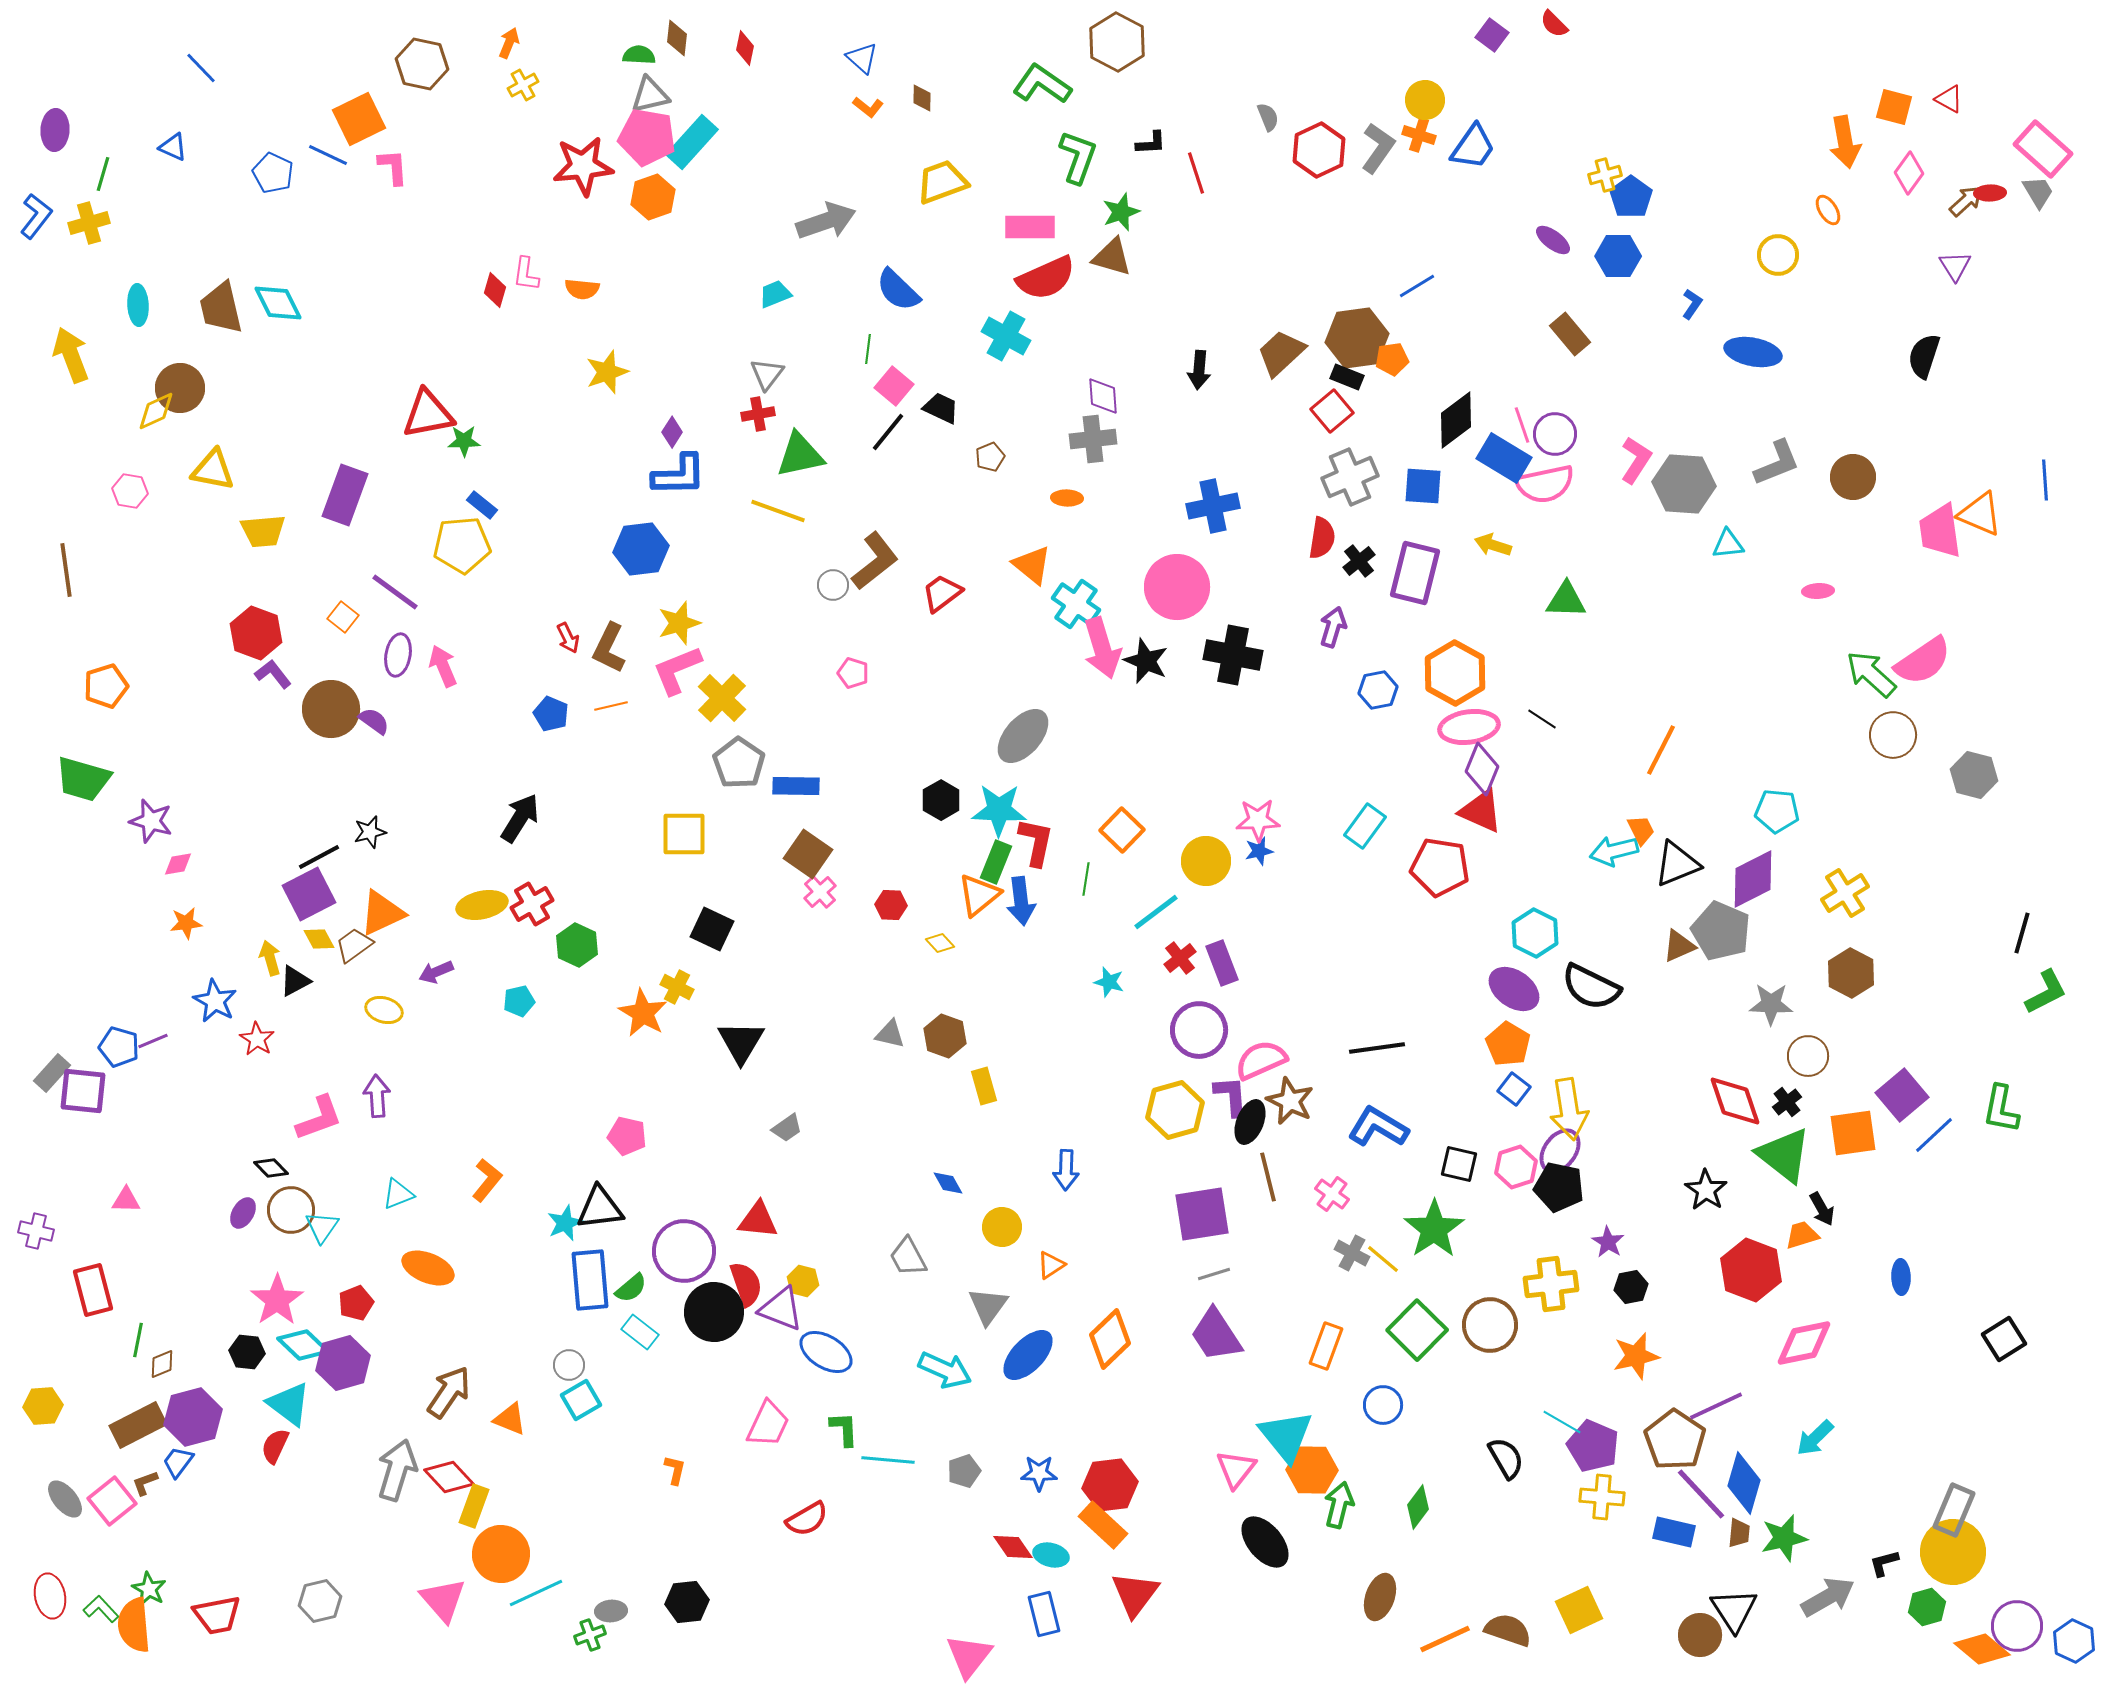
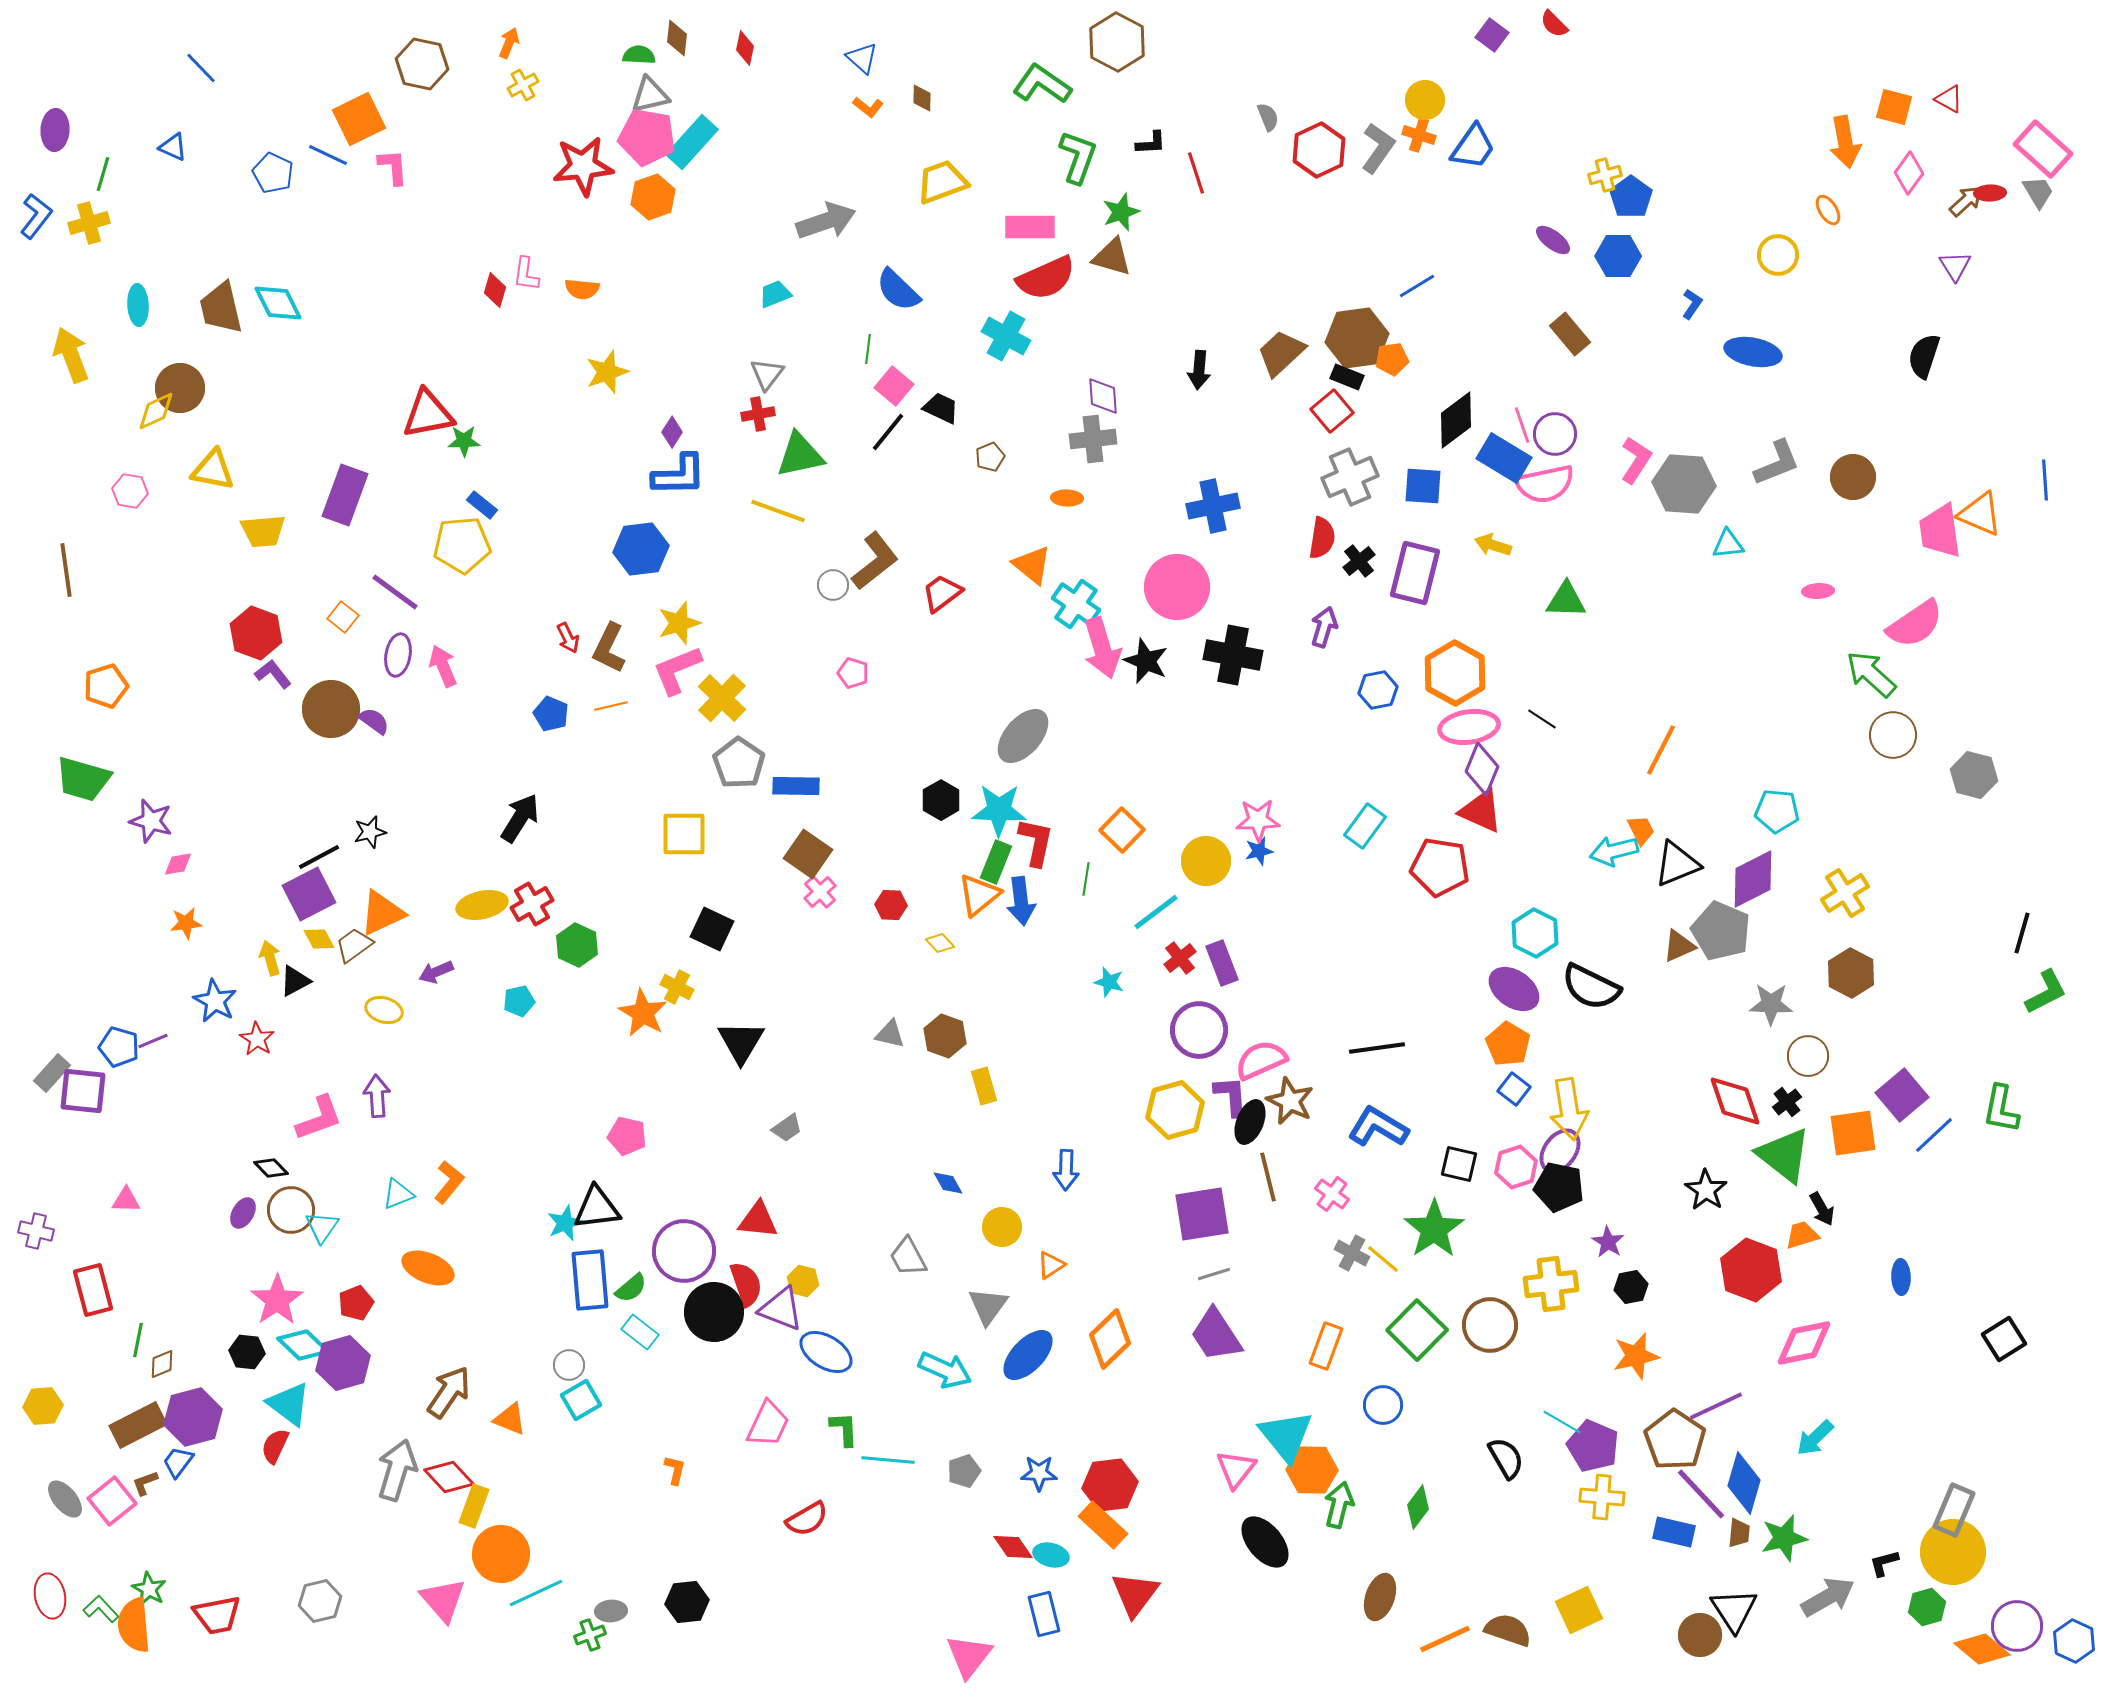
purple arrow at (1333, 627): moved 9 px left
pink semicircle at (1923, 661): moved 8 px left, 37 px up
orange L-shape at (487, 1180): moved 38 px left, 2 px down
black triangle at (600, 1208): moved 3 px left
